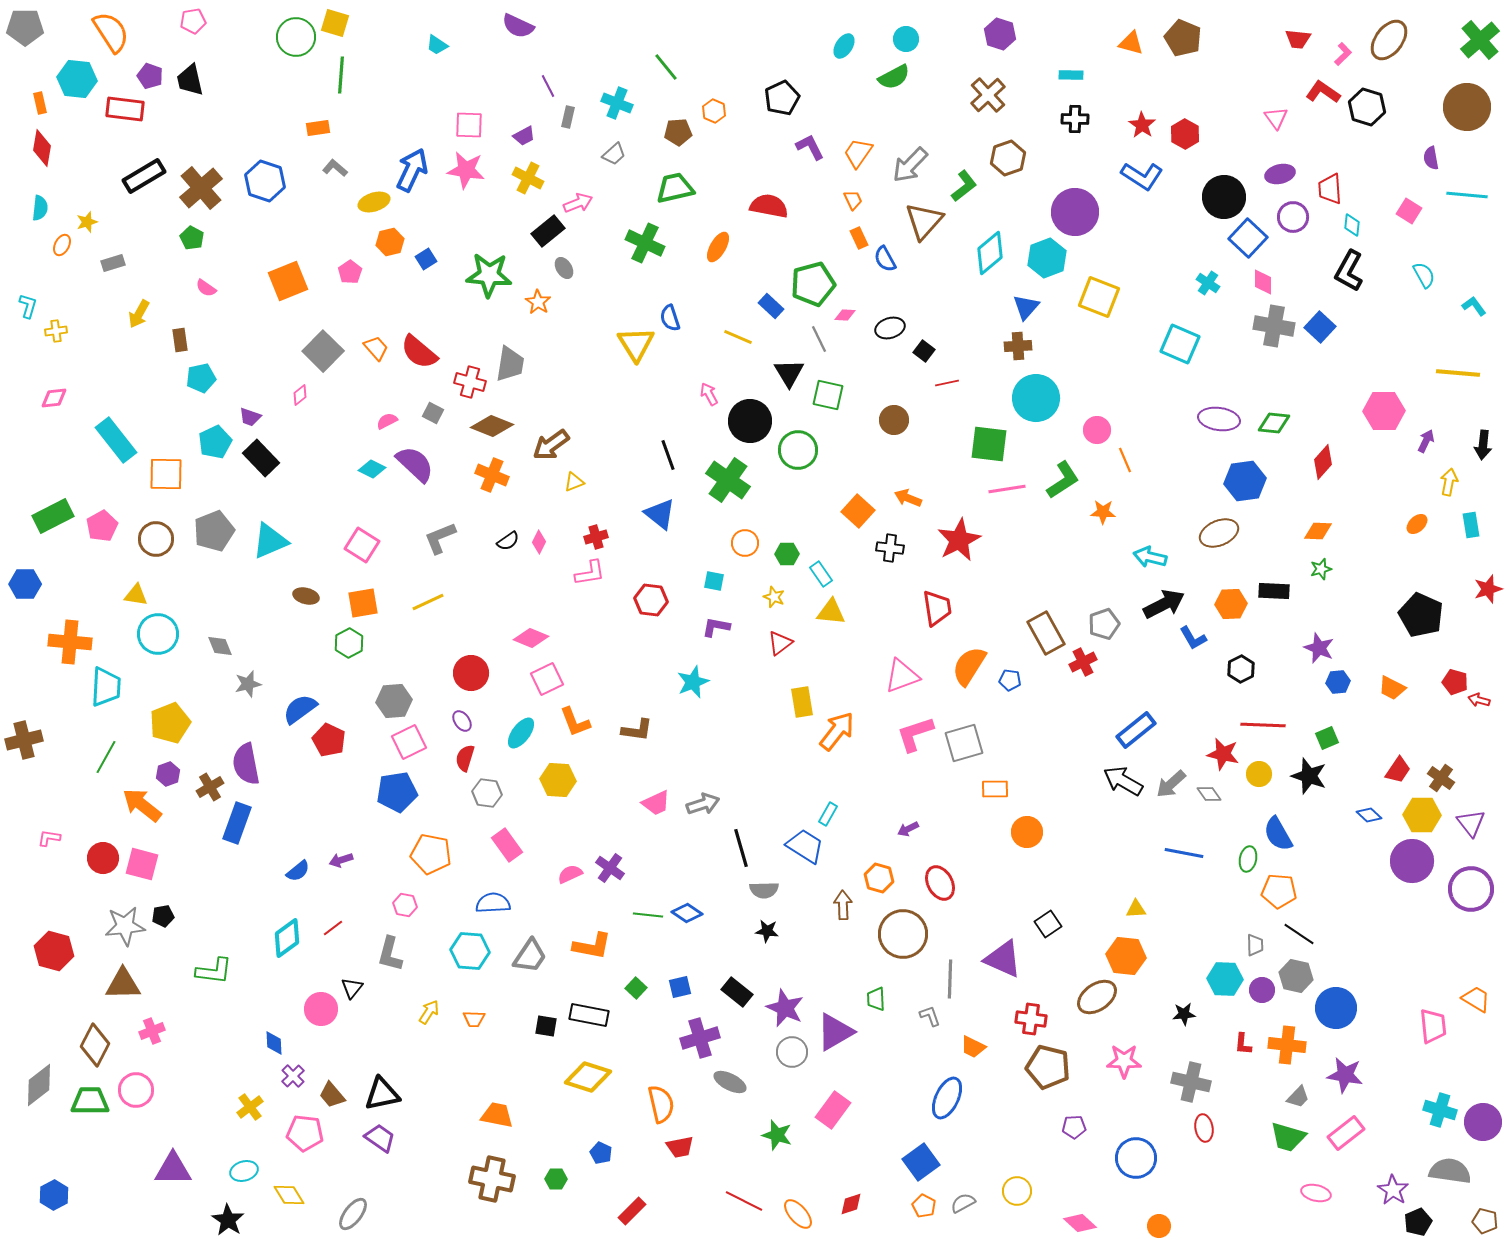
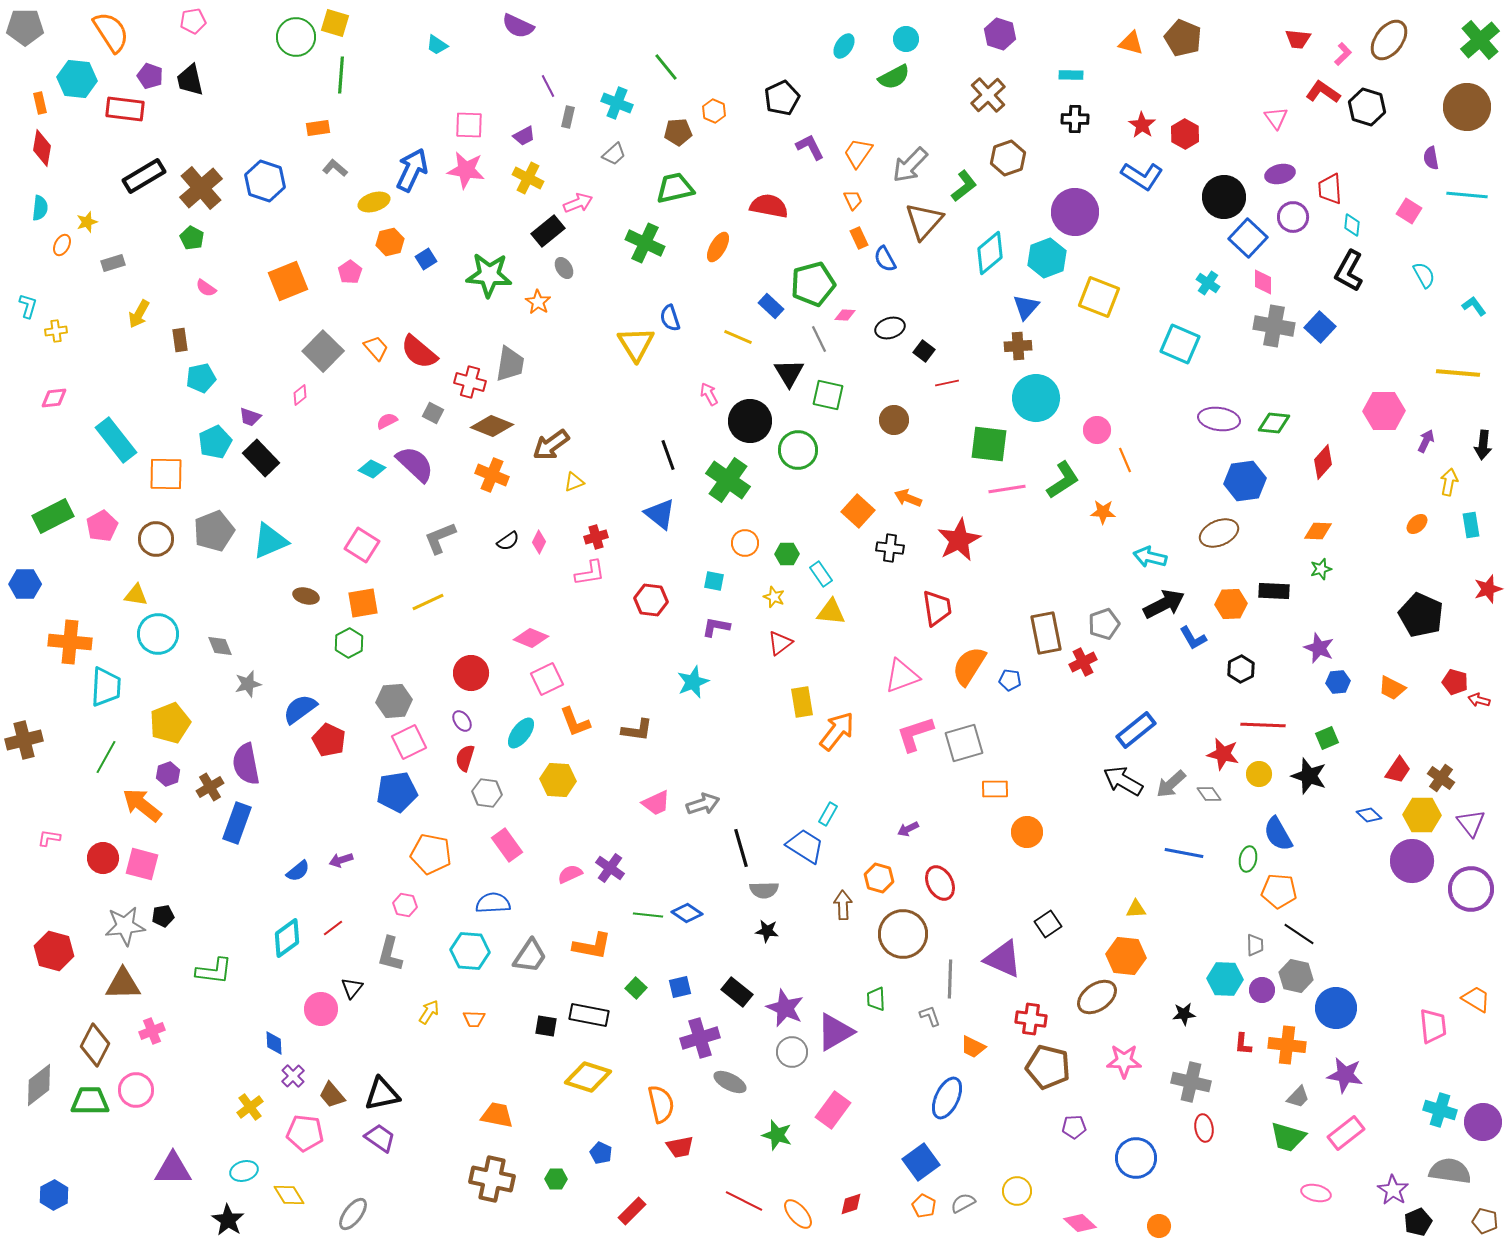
brown rectangle at (1046, 633): rotated 18 degrees clockwise
